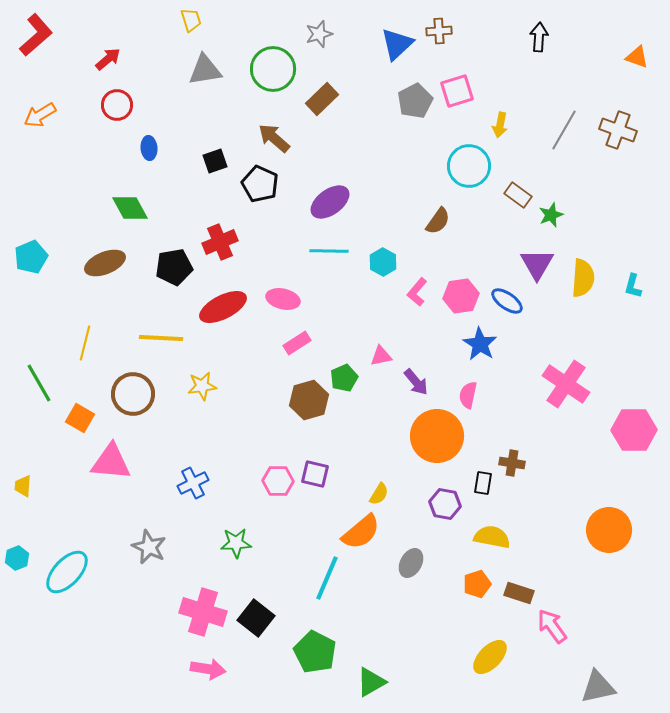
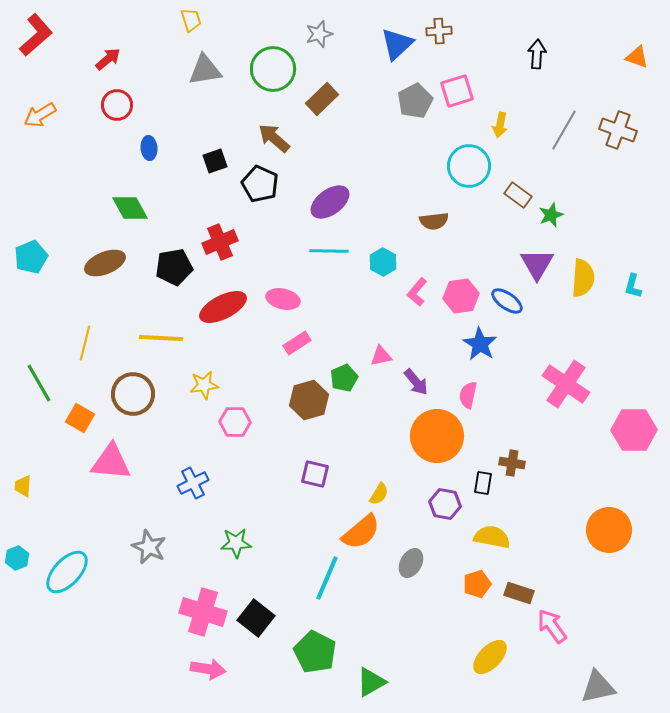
black arrow at (539, 37): moved 2 px left, 17 px down
brown semicircle at (438, 221): moved 4 px left; rotated 48 degrees clockwise
yellow star at (202, 386): moved 2 px right, 1 px up
pink hexagon at (278, 481): moved 43 px left, 59 px up
